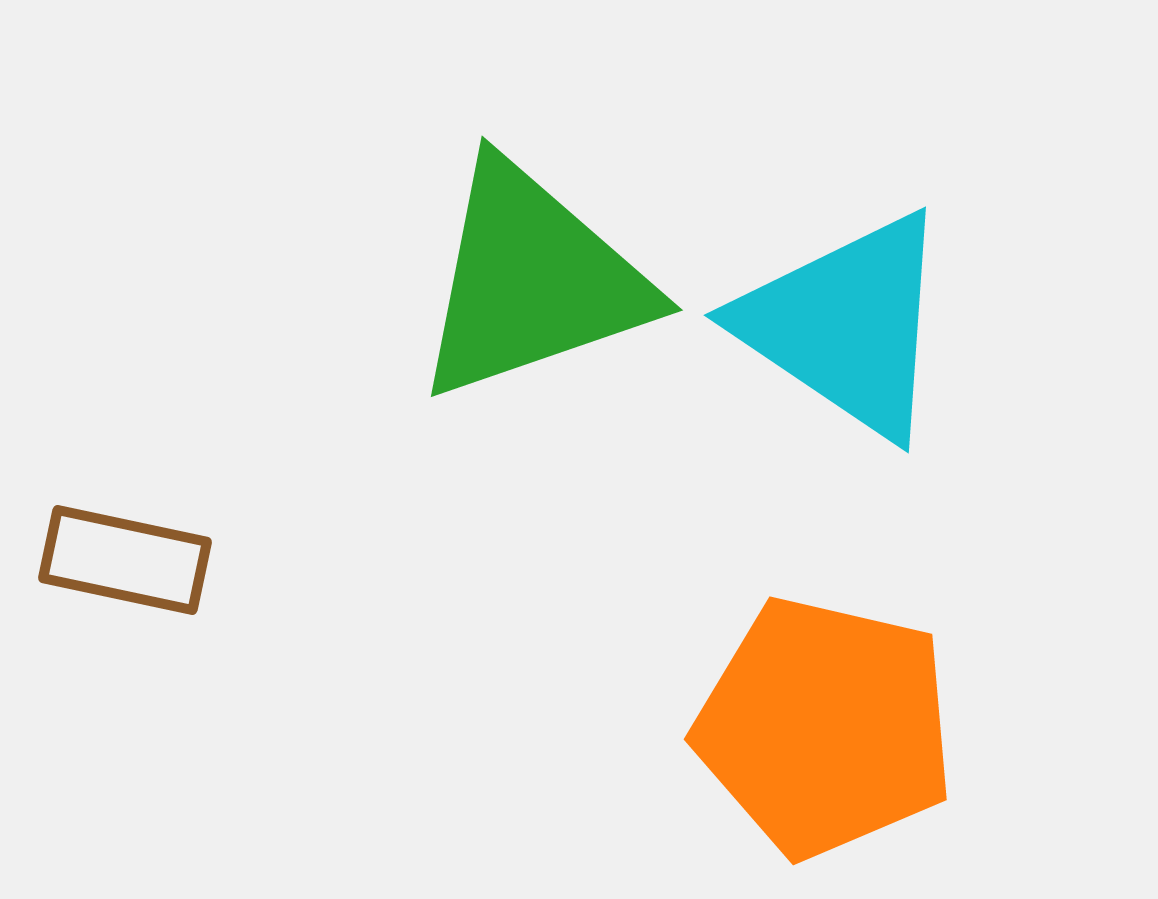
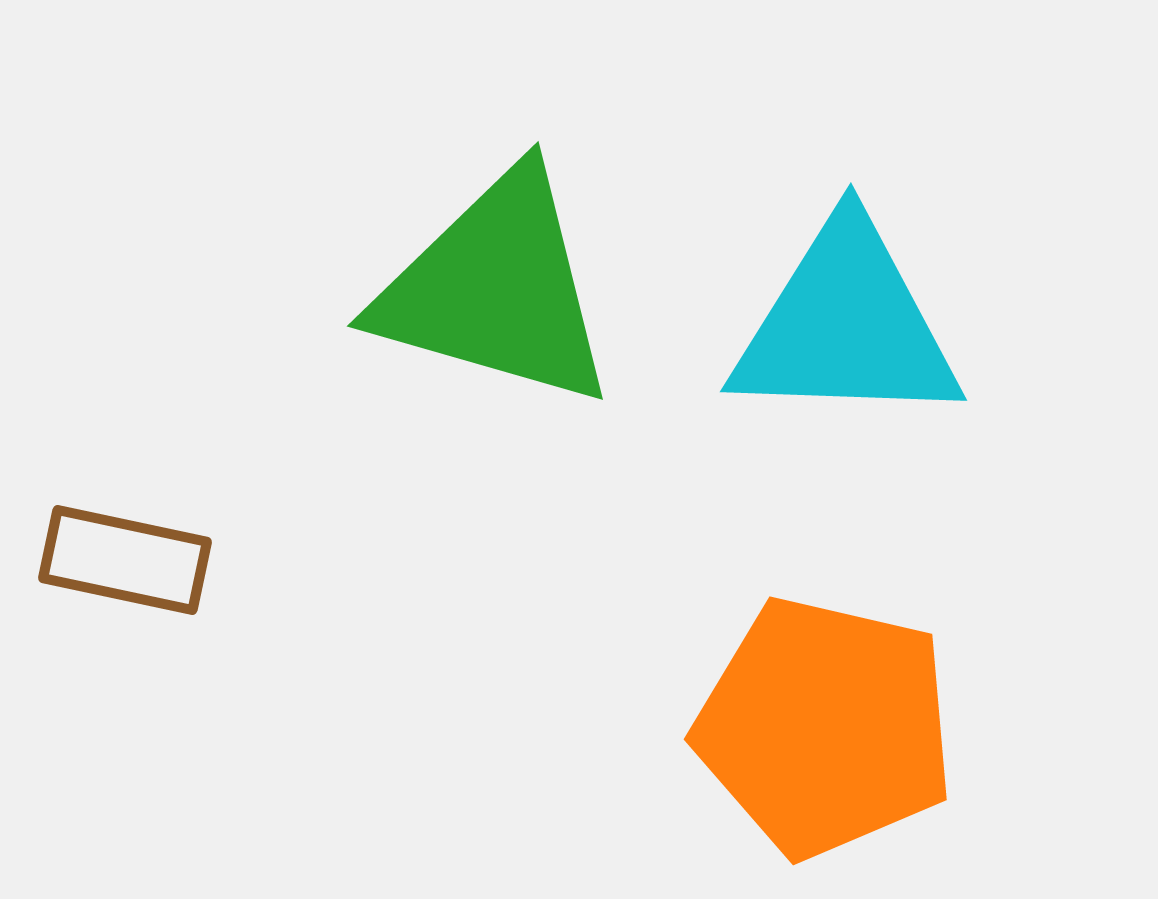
green triangle: moved 36 px left, 8 px down; rotated 35 degrees clockwise
cyan triangle: rotated 32 degrees counterclockwise
